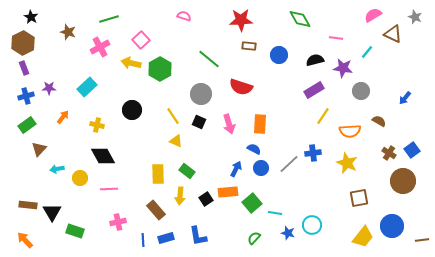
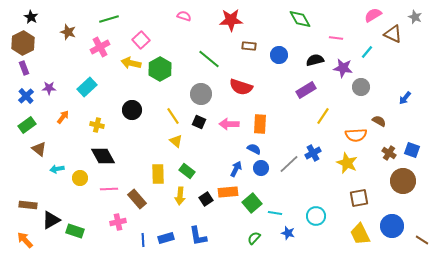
red star at (241, 20): moved 10 px left
purple rectangle at (314, 90): moved 8 px left
gray circle at (361, 91): moved 4 px up
blue cross at (26, 96): rotated 28 degrees counterclockwise
pink arrow at (229, 124): rotated 108 degrees clockwise
orange semicircle at (350, 131): moved 6 px right, 4 px down
yellow triangle at (176, 141): rotated 16 degrees clockwise
brown triangle at (39, 149): rotated 35 degrees counterclockwise
blue square at (412, 150): rotated 35 degrees counterclockwise
blue cross at (313, 153): rotated 21 degrees counterclockwise
brown rectangle at (156, 210): moved 19 px left, 11 px up
black triangle at (52, 212): moved 1 px left, 8 px down; rotated 30 degrees clockwise
cyan circle at (312, 225): moved 4 px right, 9 px up
yellow trapezoid at (363, 237): moved 3 px left, 3 px up; rotated 115 degrees clockwise
brown line at (422, 240): rotated 40 degrees clockwise
